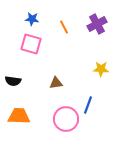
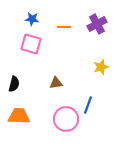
orange line: rotated 64 degrees counterclockwise
yellow star: moved 2 px up; rotated 21 degrees counterclockwise
black semicircle: moved 1 px right, 3 px down; rotated 84 degrees counterclockwise
